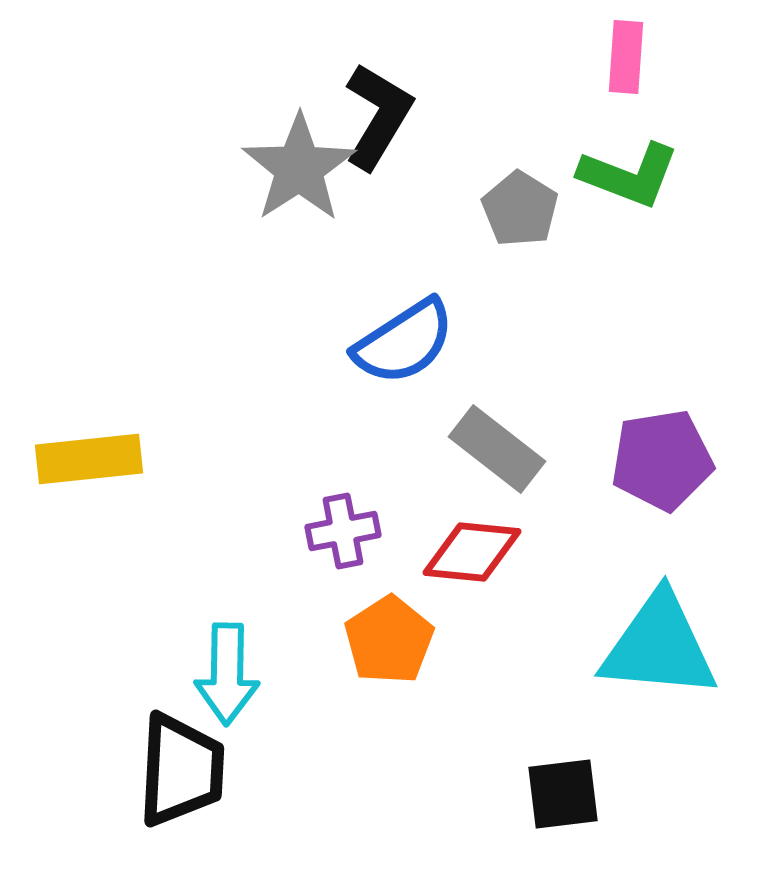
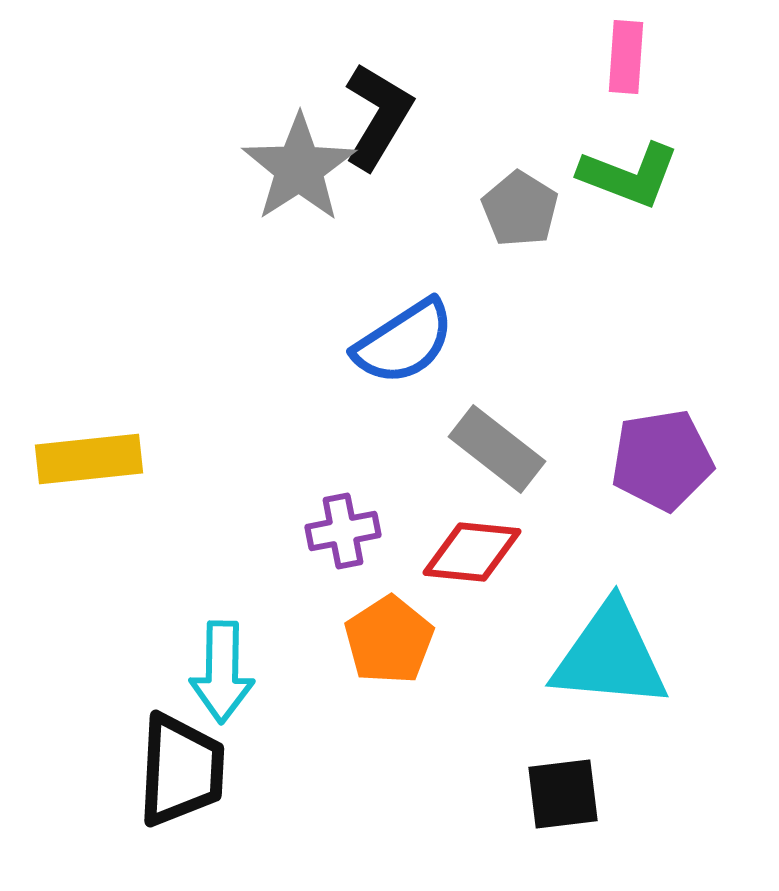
cyan triangle: moved 49 px left, 10 px down
cyan arrow: moved 5 px left, 2 px up
